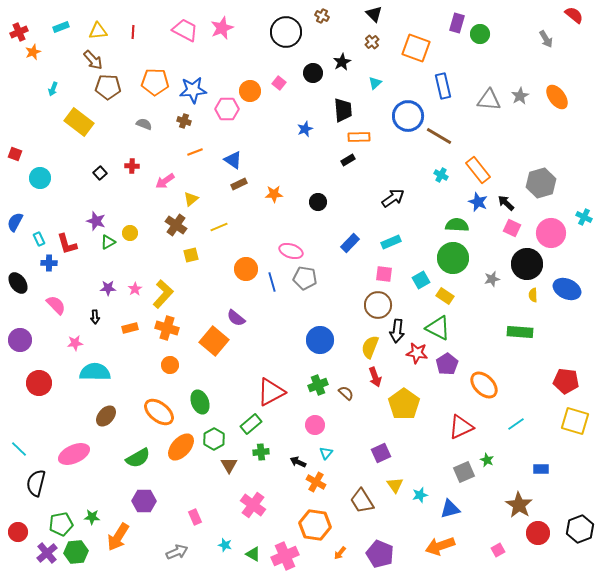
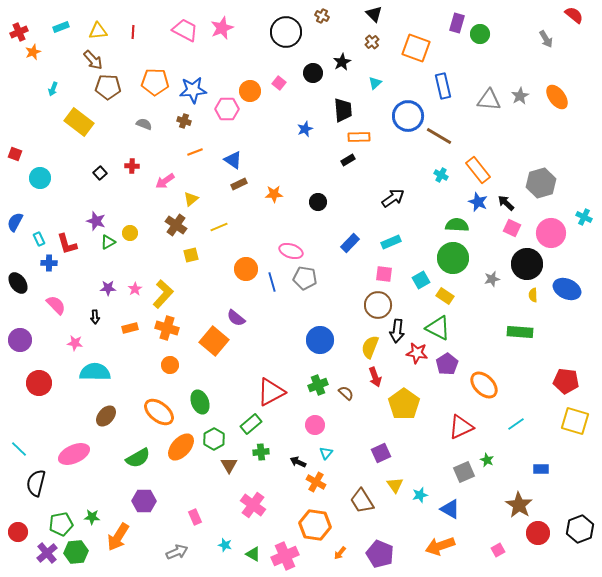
pink star at (75, 343): rotated 14 degrees clockwise
blue triangle at (450, 509): rotated 45 degrees clockwise
